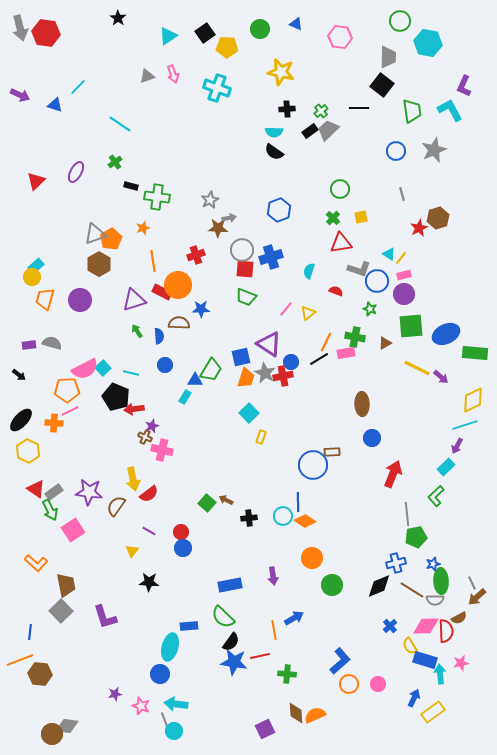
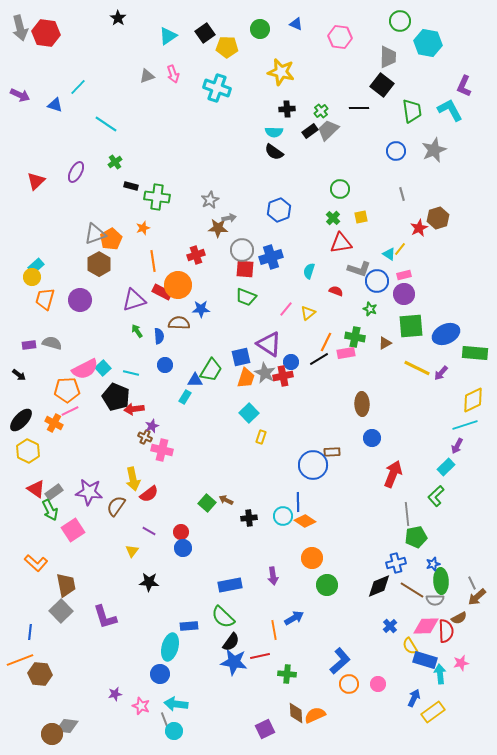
cyan line at (120, 124): moved 14 px left
yellow line at (401, 258): moved 1 px left, 9 px up
purple arrow at (441, 377): moved 4 px up; rotated 91 degrees clockwise
orange cross at (54, 423): rotated 24 degrees clockwise
green circle at (332, 585): moved 5 px left
